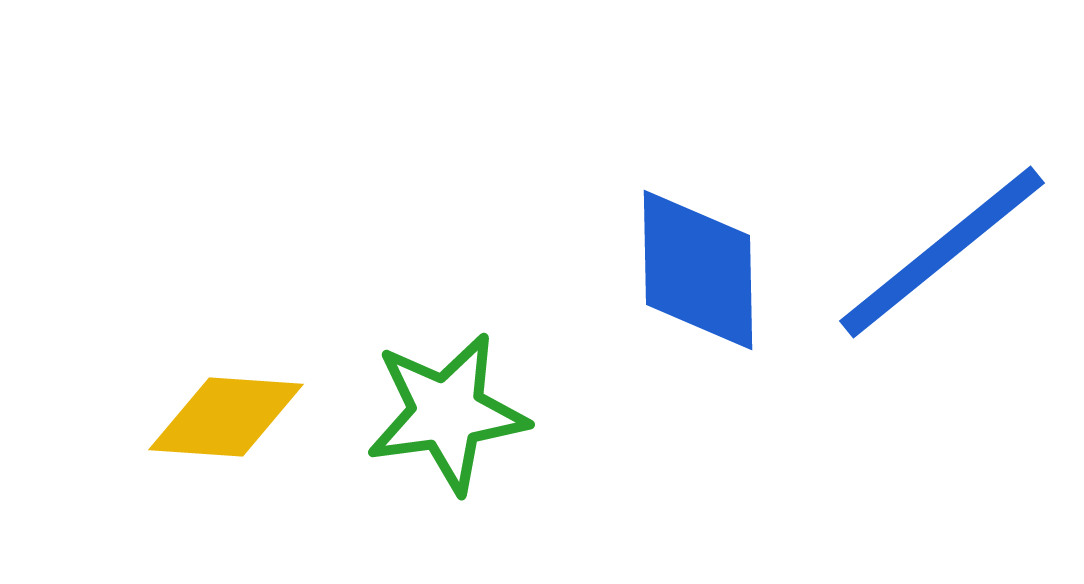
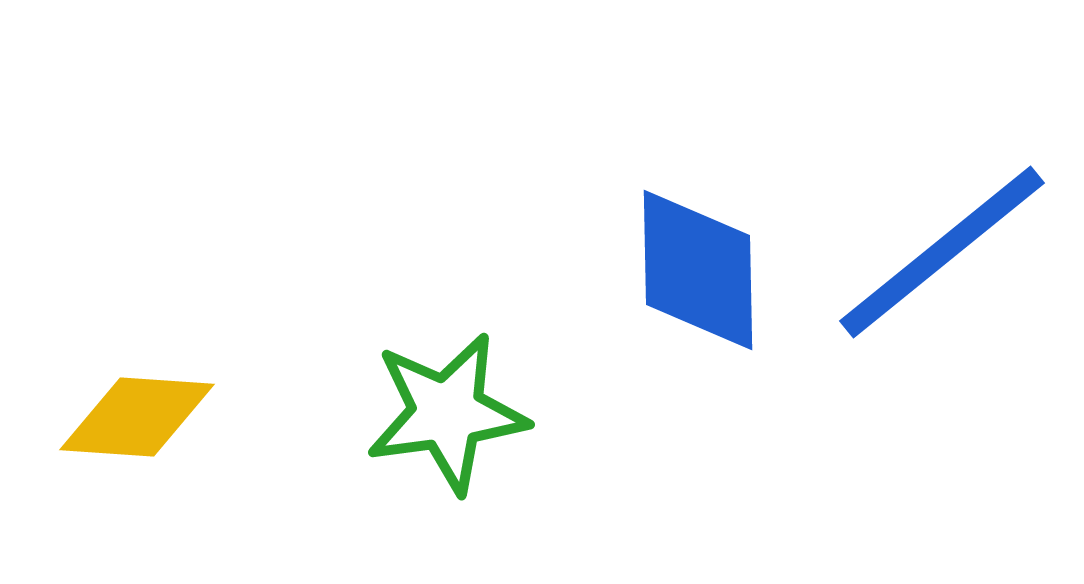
yellow diamond: moved 89 px left
